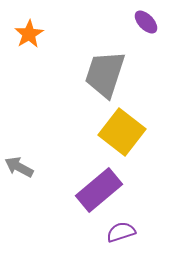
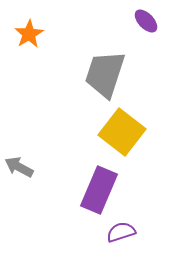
purple ellipse: moved 1 px up
purple rectangle: rotated 27 degrees counterclockwise
